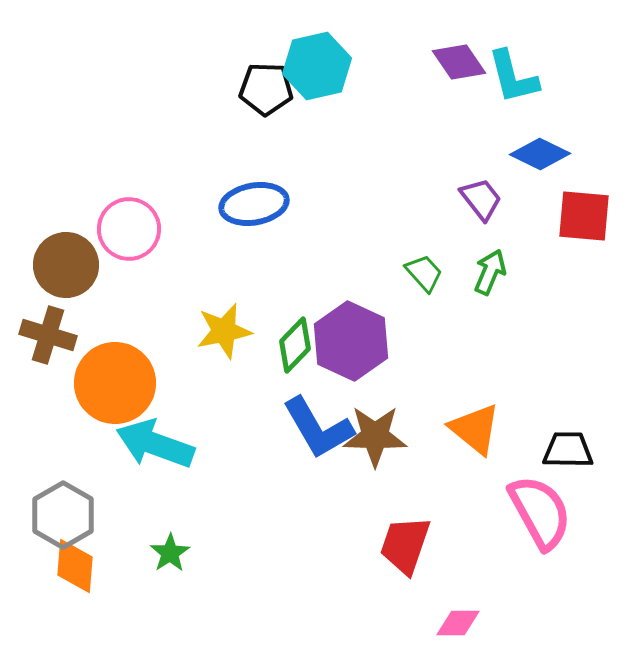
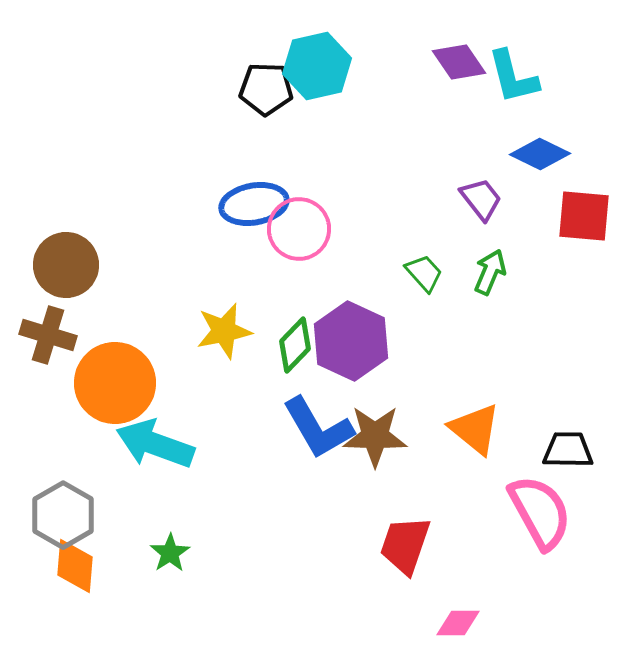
pink circle: moved 170 px right
